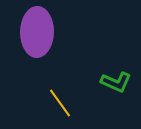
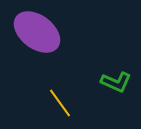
purple ellipse: rotated 54 degrees counterclockwise
